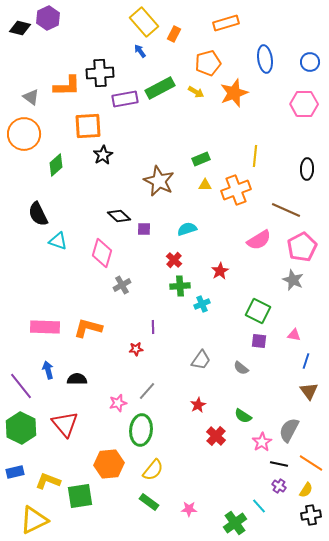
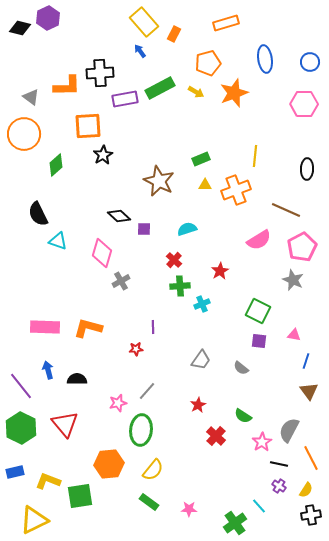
gray cross at (122, 285): moved 1 px left, 4 px up
orange line at (311, 463): moved 5 px up; rotated 30 degrees clockwise
